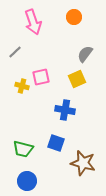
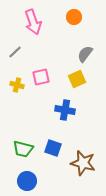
yellow cross: moved 5 px left, 1 px up
blue square: moved 3 px left, 5 px down
